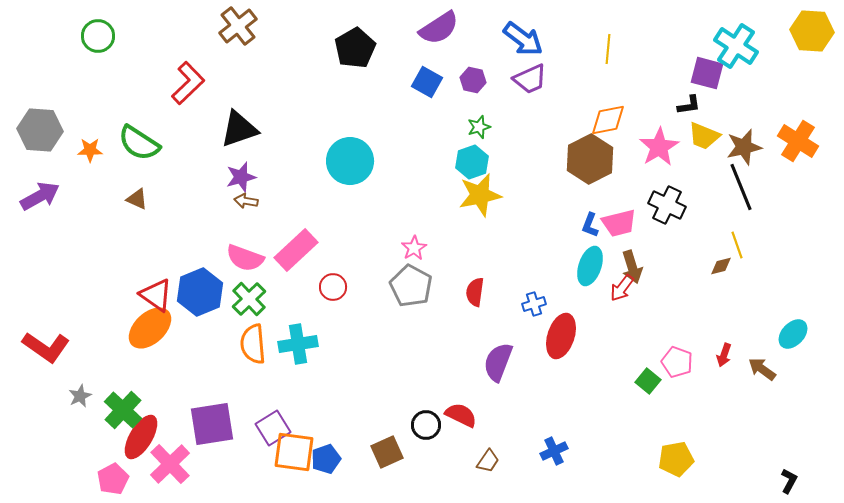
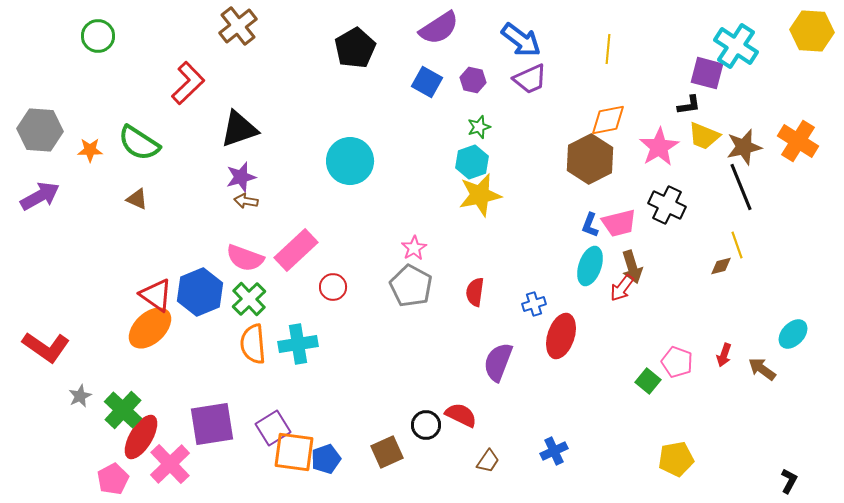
blue arrow at (523, 39): moved 2 px left, 1 px down
